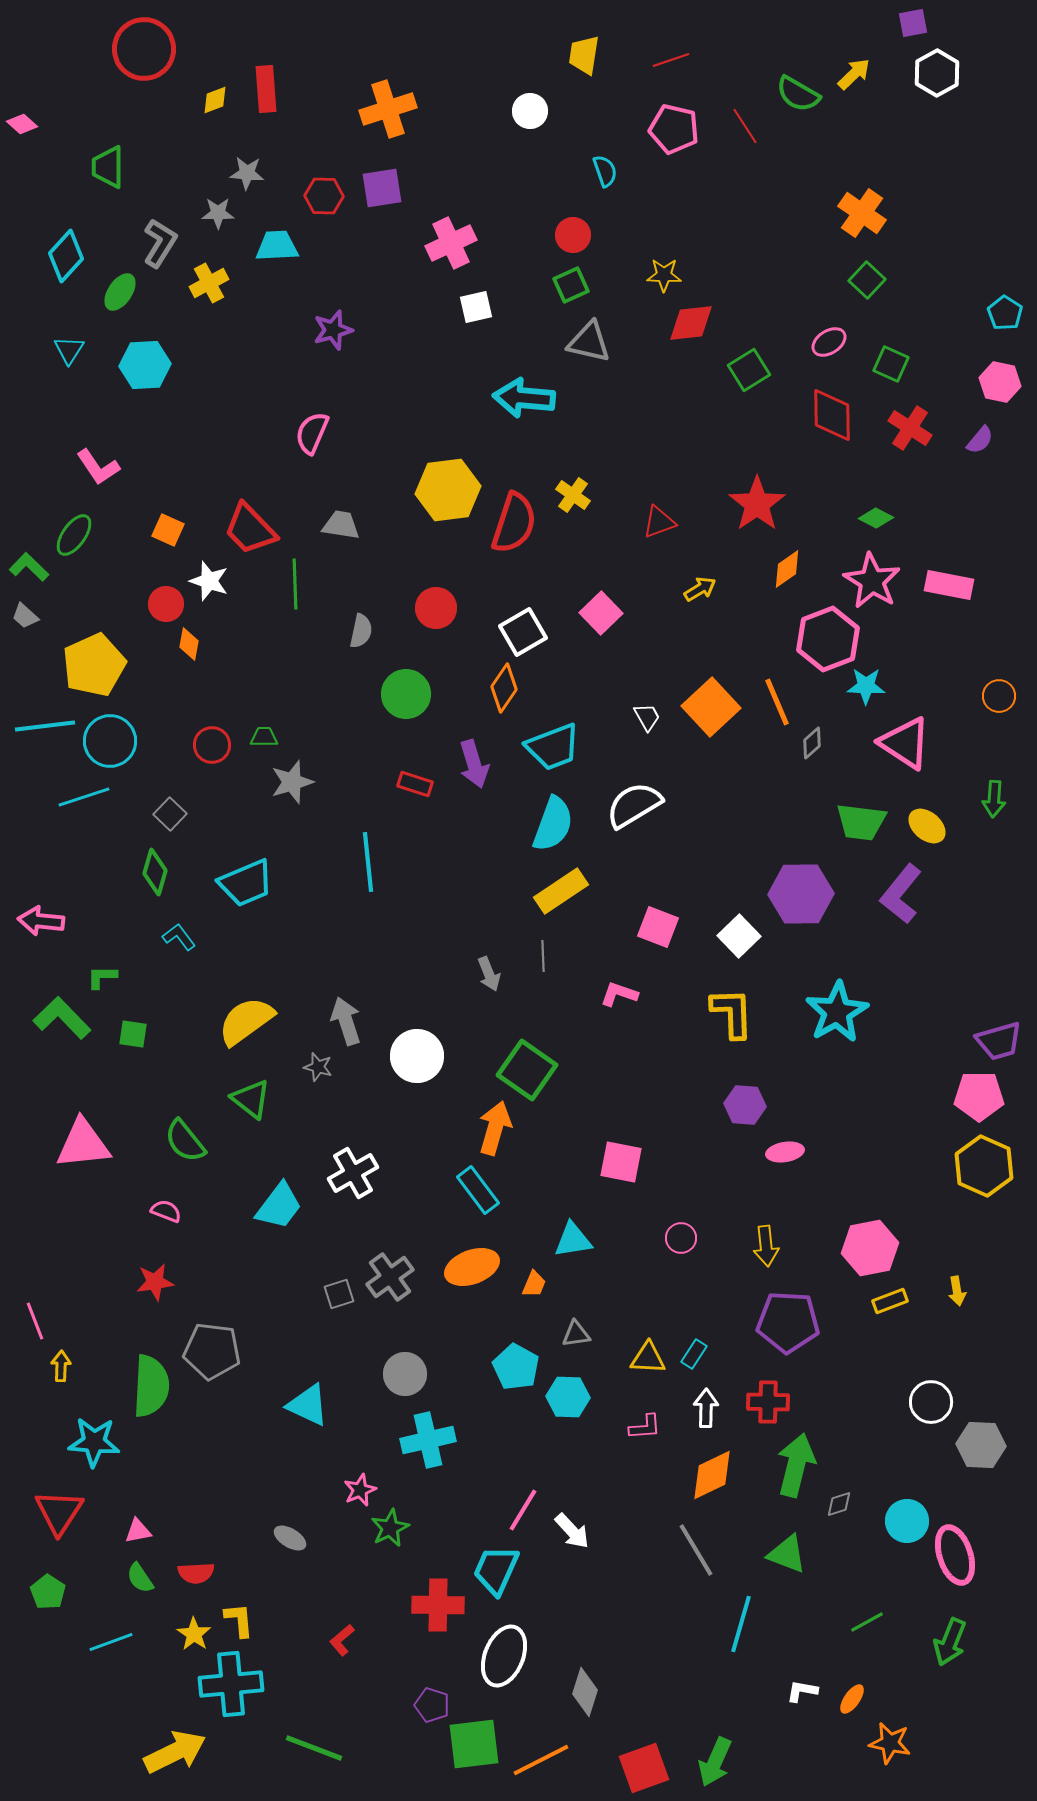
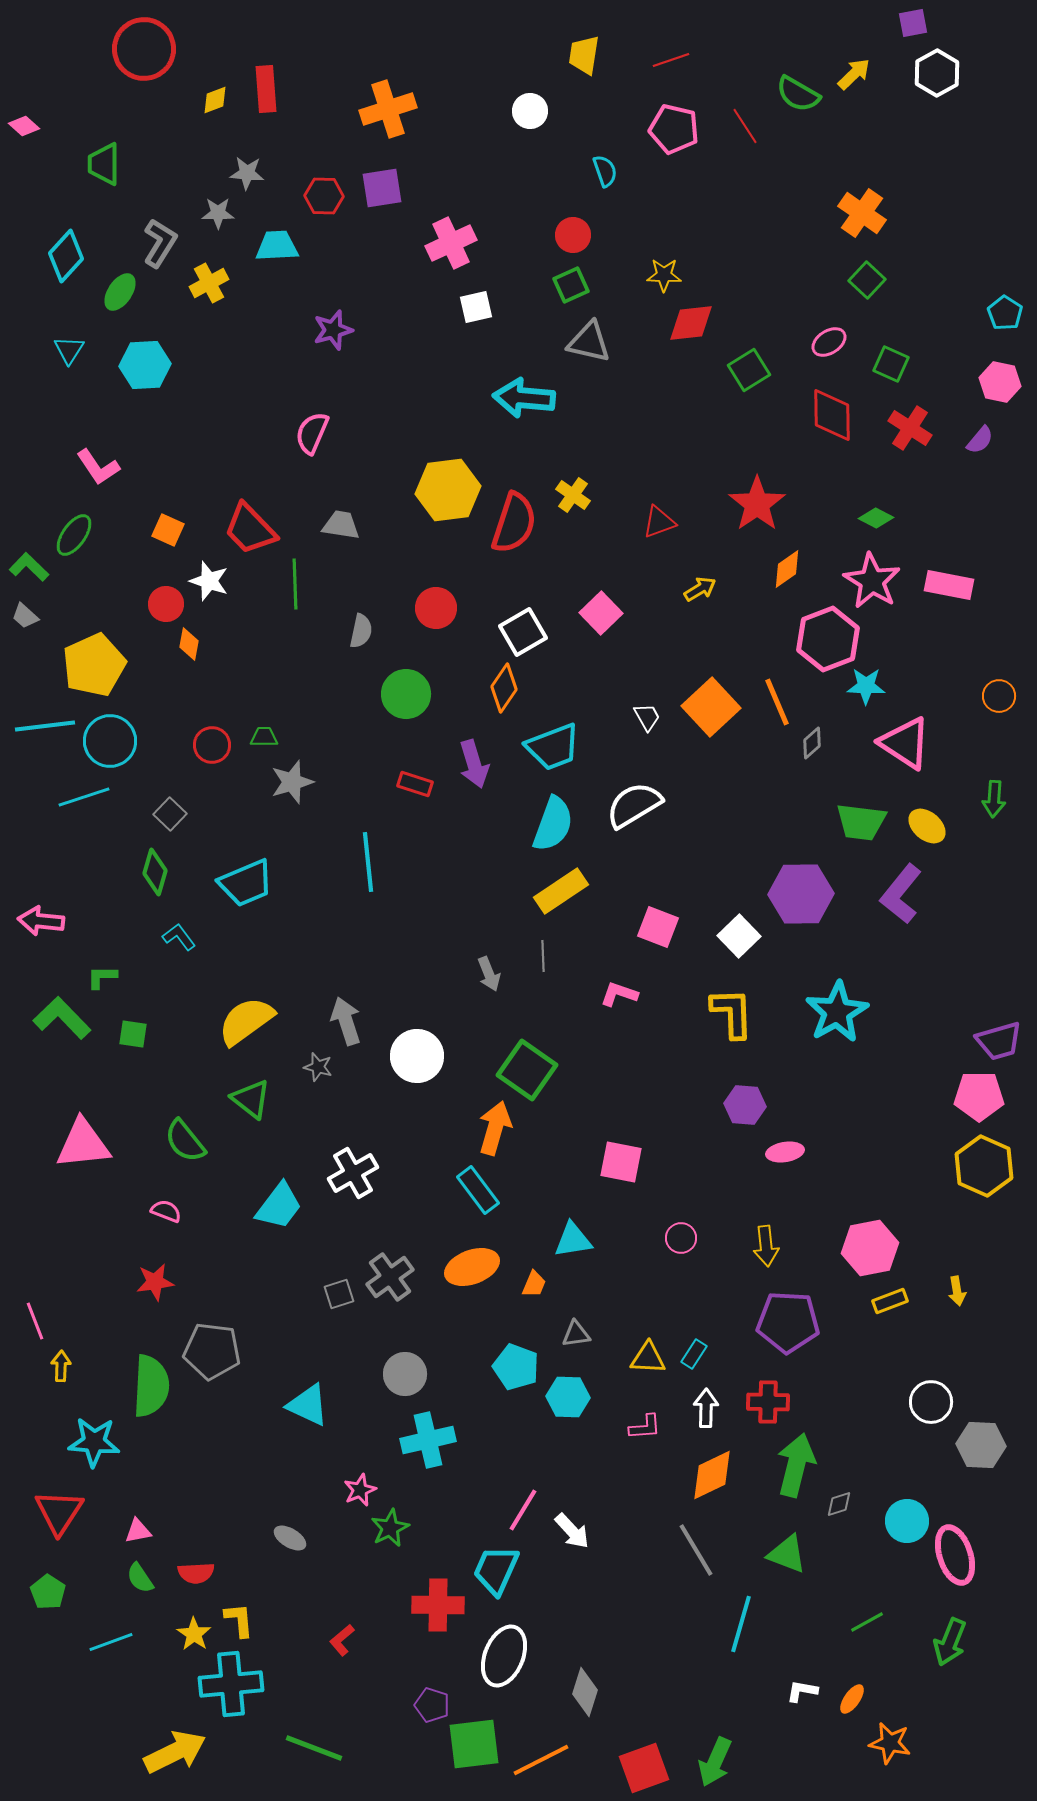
pink diamond at (22, 124): moved 2 px right, 2 px down
green trapezoid at (108, 167): moved 4 px left, 3 px up
cyan pentagon at (516, 1367): rotated 9 degrees counterclockwise
